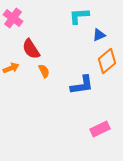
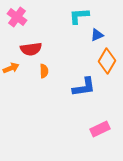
pink cross: moved 4 px right, 1 px up
blue triangle: moved 2 px left
red semicircle: rotated 65 degrees counterclockwise
orange diamond: rotated 20 degrees counterclockwise
orange semicircle: rotated 24 degrees clockwise
blue L-shape: moved 2 px right, 2 px down
